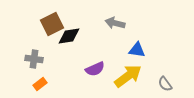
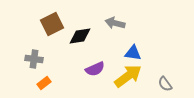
black diamond: moved 11 px right
blue triangle: moved 4 px left, 3 px down
orange rectangle: moved 4 px right, 1 px up
